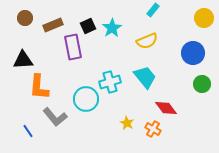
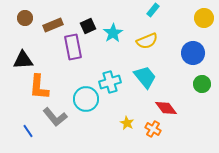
cyan star: moved 1 px right, 5 px down
